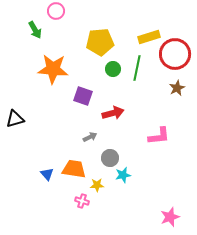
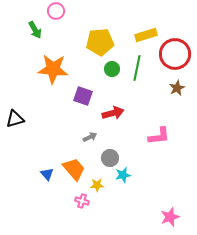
yellow rectangle: moved 3 px left, 2 px up
green circle: moved 1 px left
orange trapezoid: rotated 40 degrees clockwise
